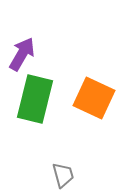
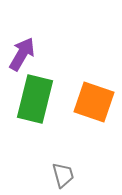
orange square: moved 4 px down; rotated 6 degrees counterclockwise
